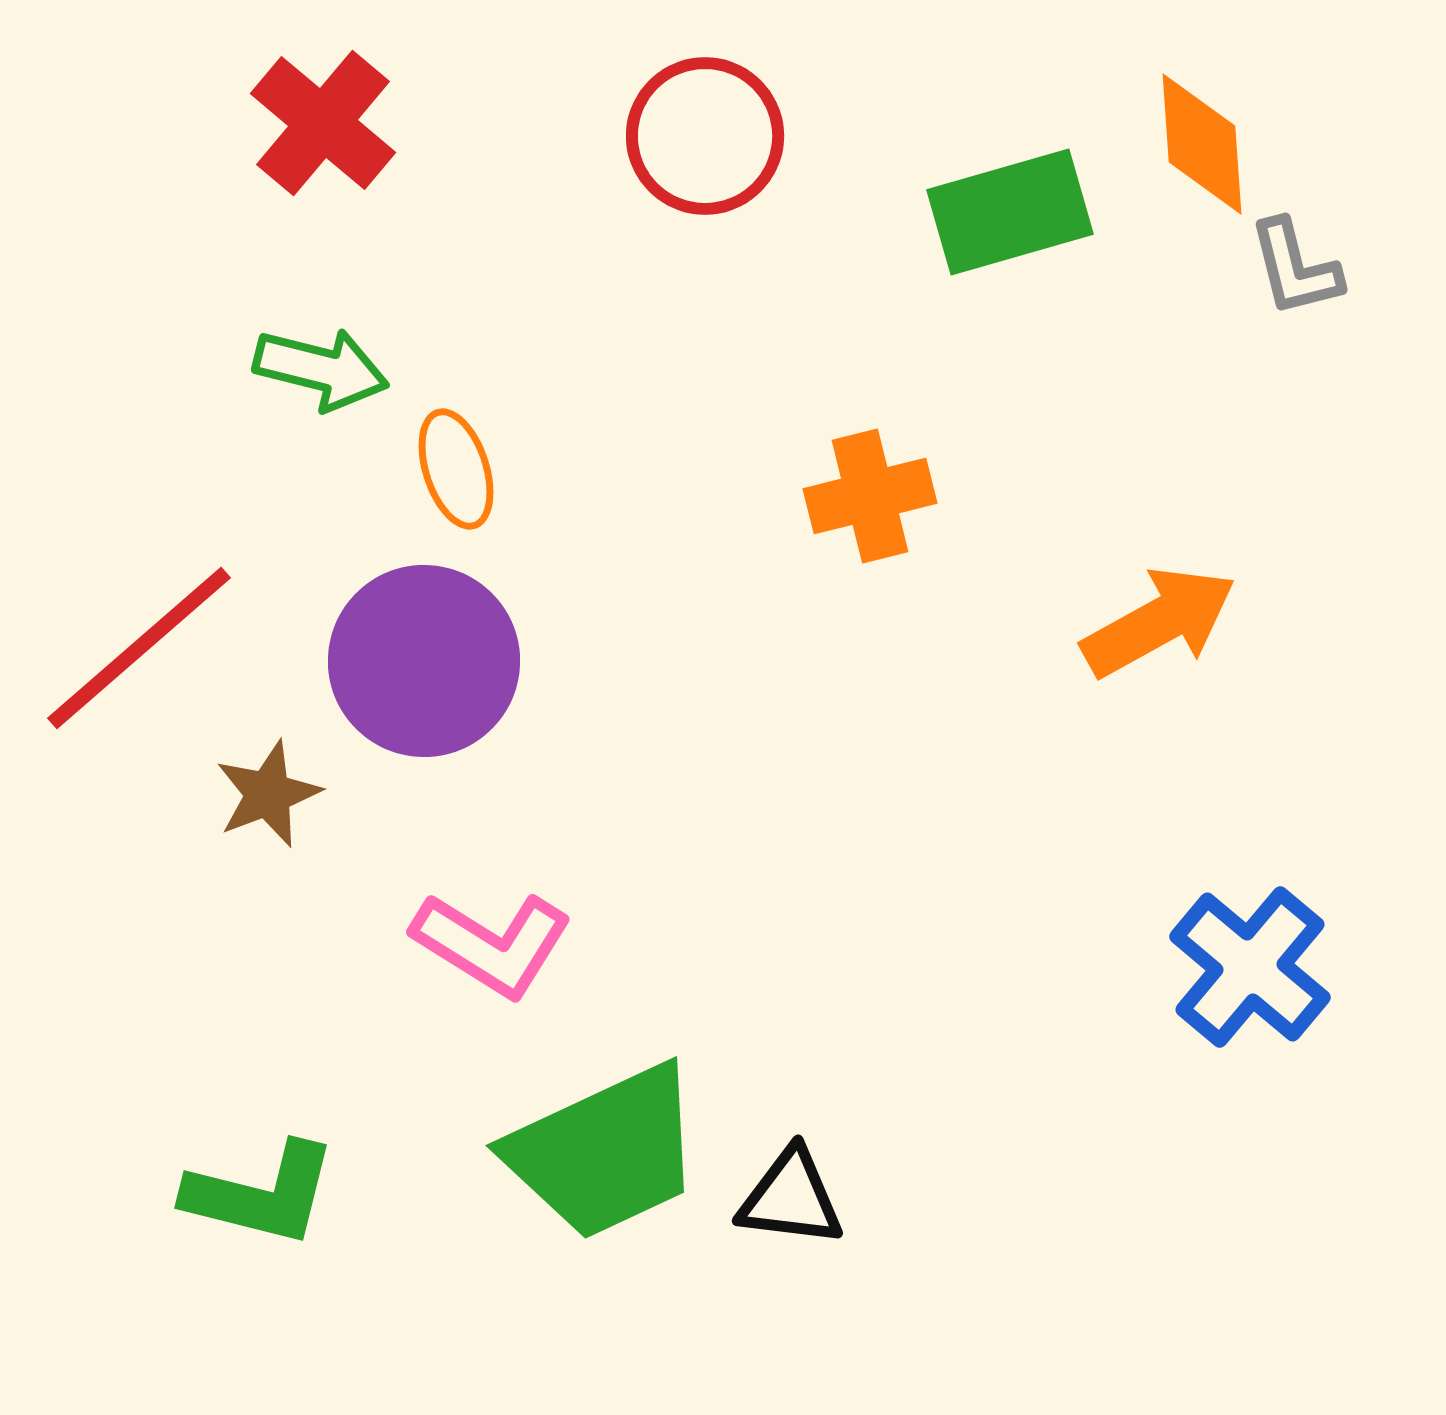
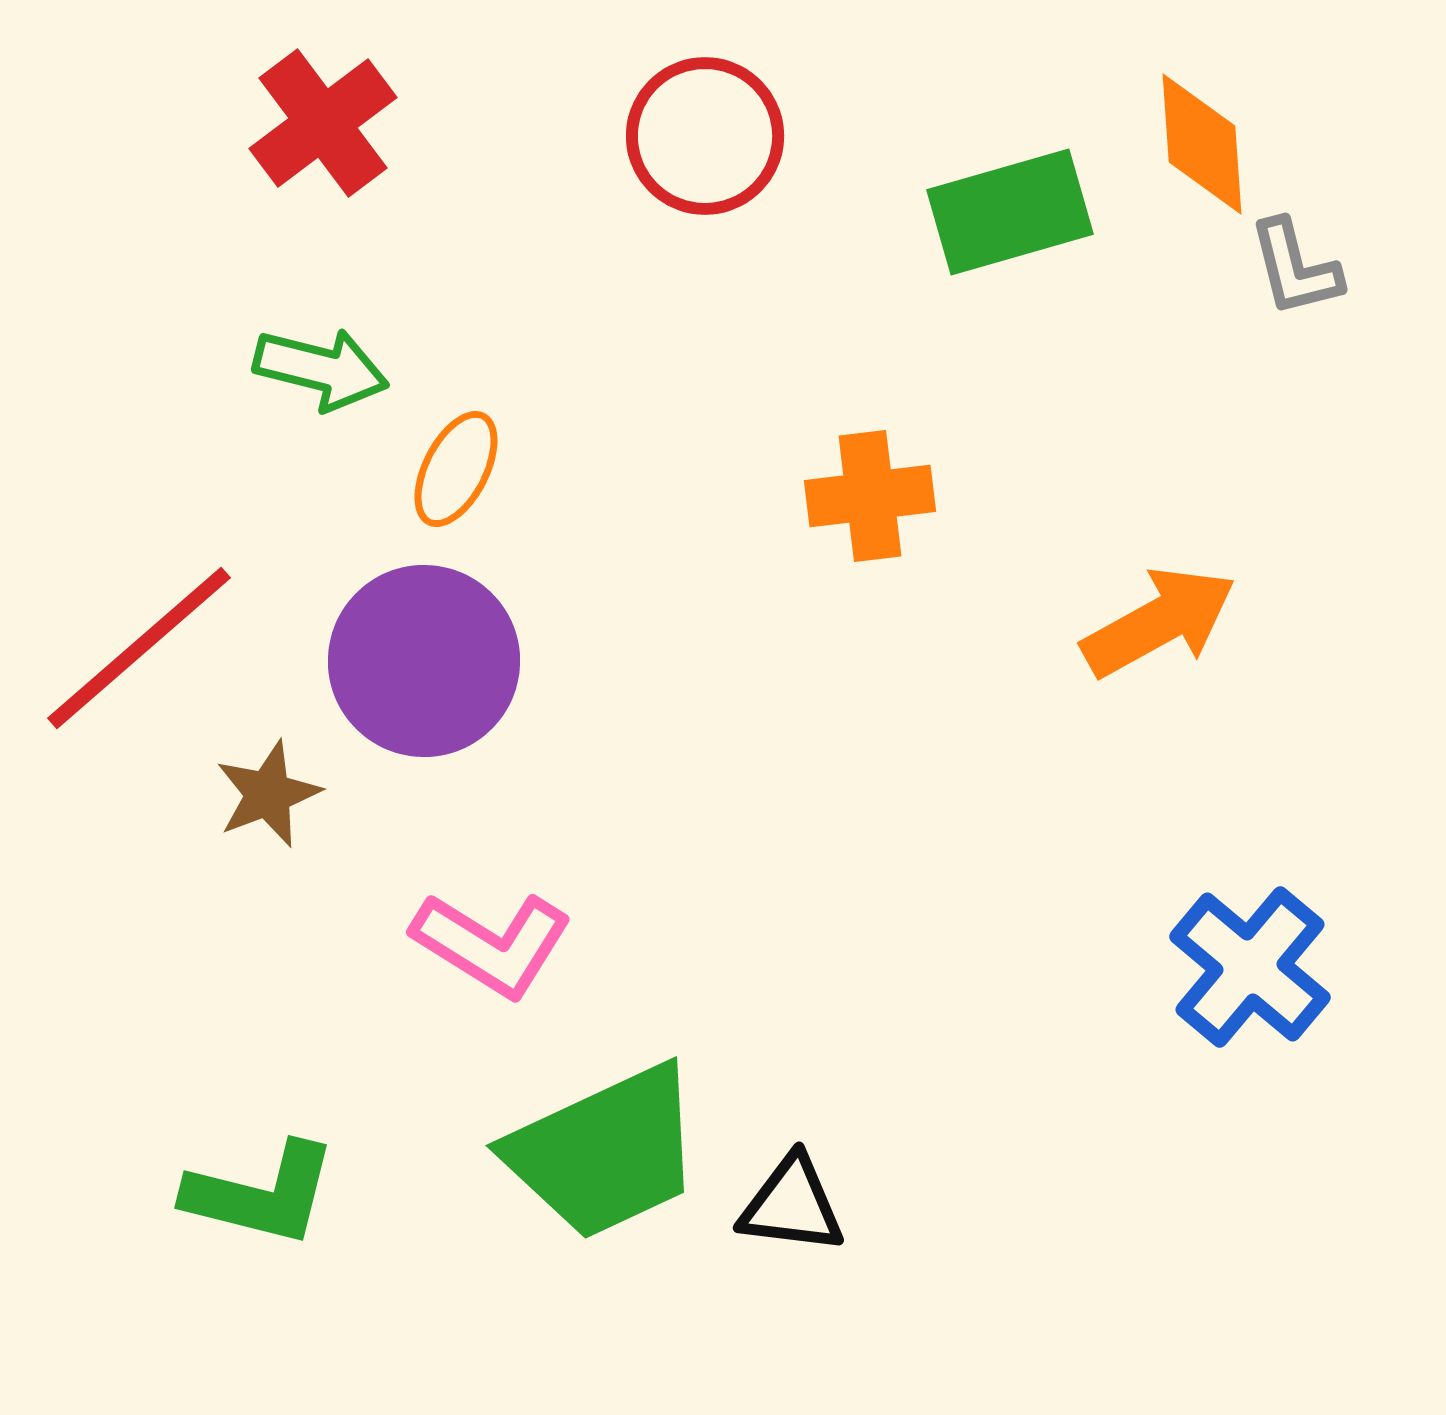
red cross: rotated 13 degrees clockwise
orange ellipse: rotated 45 degrees clockwise
orange cross: rotated 7 degrees clockwise
black triangle: moved 1 px right, 7 px down
